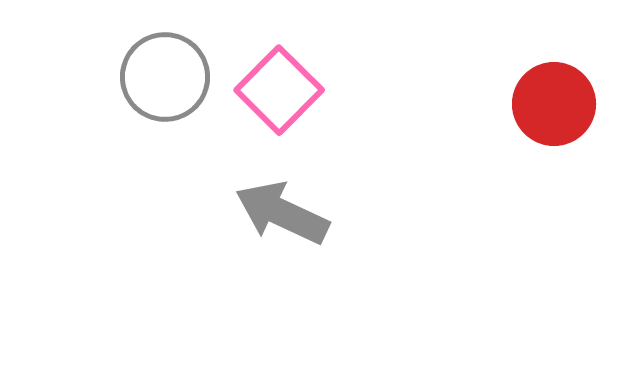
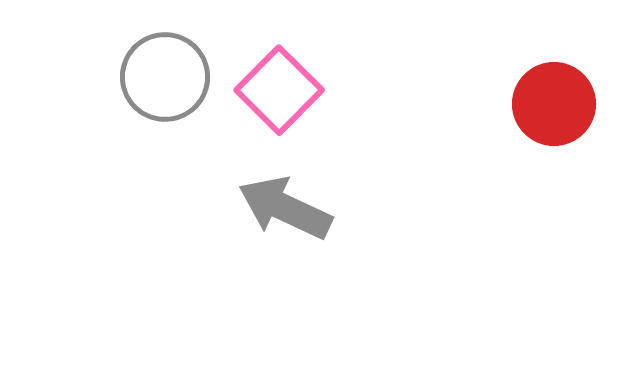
gray arrow: moved 3 px right, 5 px up
